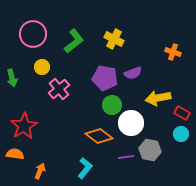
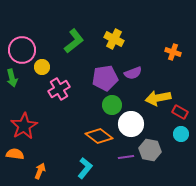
pink circle: moved 11 px left, 16 px down
purple pentagon: rotated 20 degrees counterclockwise
pink cross: rotated 10 degrees clockwise
red rectangle: moved 2 px left, 1 px up
white circle: moved 1 px down
